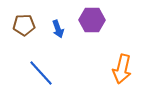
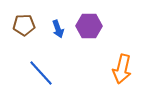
purple hexagon: moved 3 px left, 6 px down
